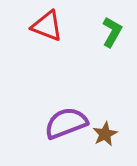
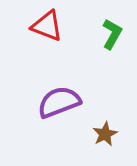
green L-shape: moved 2 px down
purple semicircle: moved 7 px left, 21 px up
